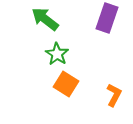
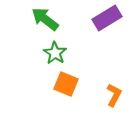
purple rectangle: rotated 40 degrees clockwise
green star: moved 2 px left, 1 px up
orange square: rotated 10 degrees counterclockwise
